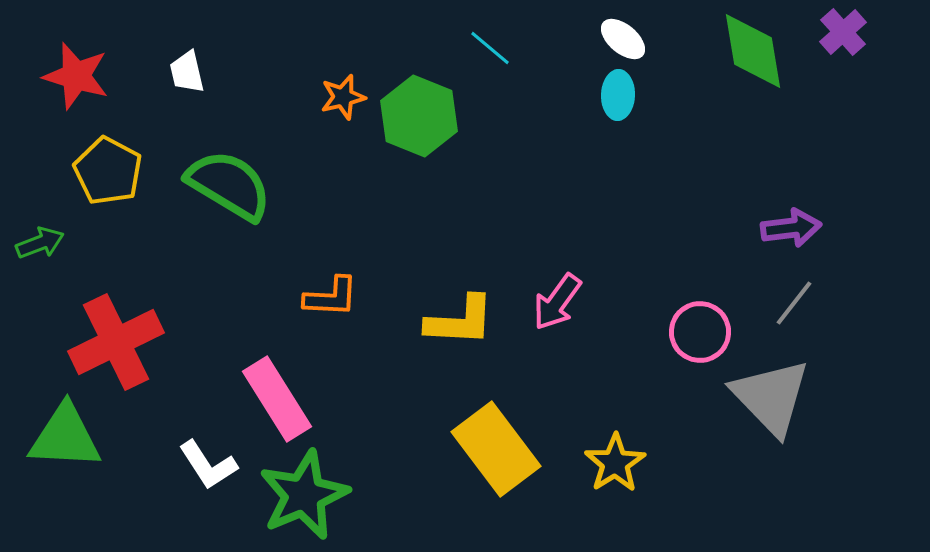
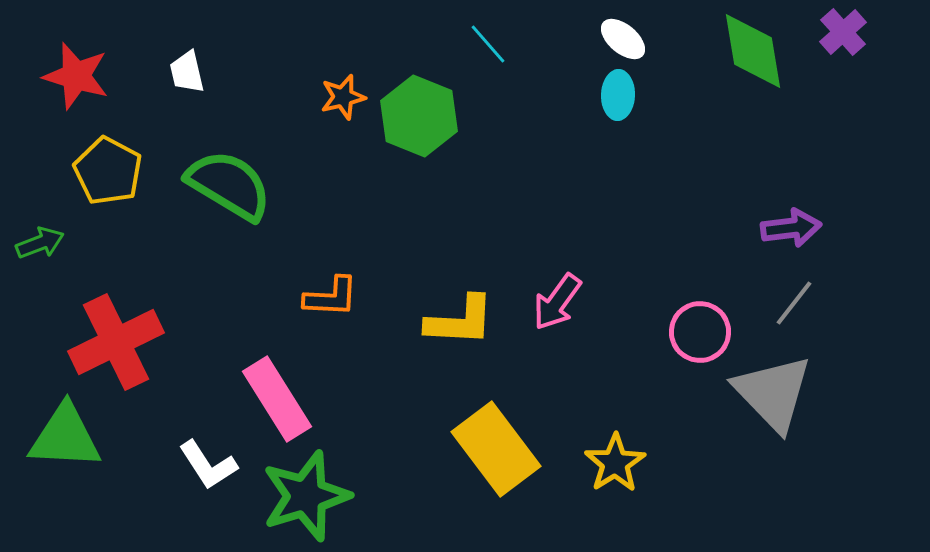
cyan line: moved 2 px left, 4 px up; rotated 9 degrees clockwise
gray triangle: moved 2 px right, 4 px up
green star: moved 2 px right, 1 px down; rotated 6 degrees clockwise
